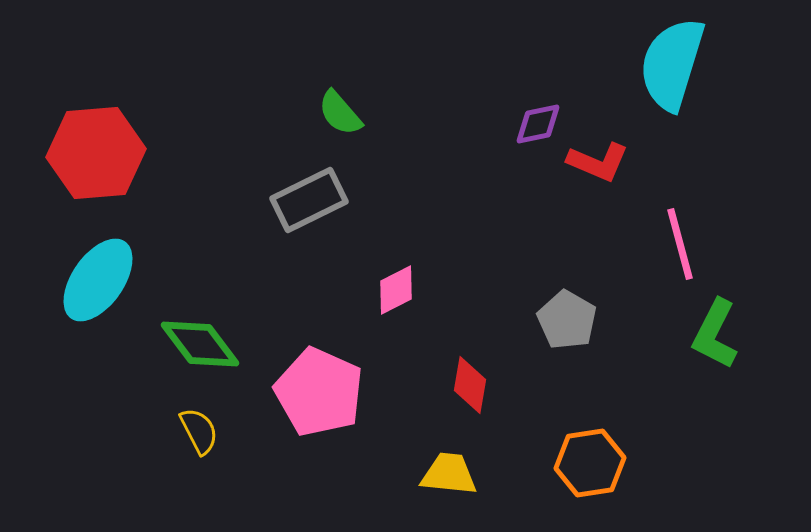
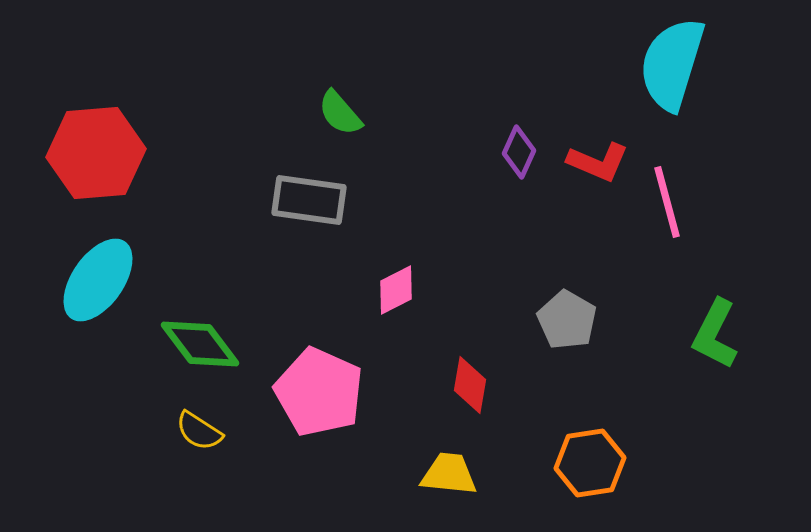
purple diamond: moved 19 px left, 28 px down; rotated 54 degrees counterclockwise
gray rectangle: rotated 34 degrees clockwise
pink line: moved 13 px left, 42 px up
yellow semicircle: rotated 150 degrees clockwise
